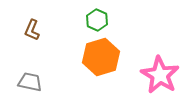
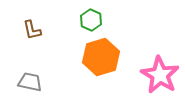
green hexagon: moved 6 px left
brown L-shape: rotated 35 degrees counterclockwise
